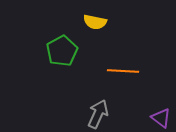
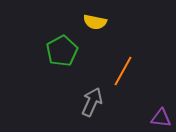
orange line: rotated 64 degrees counterclockwise
gray arrow: moved 6 px left, 12 px up
purple triangle: rotated 30 degrees counterclockwise
